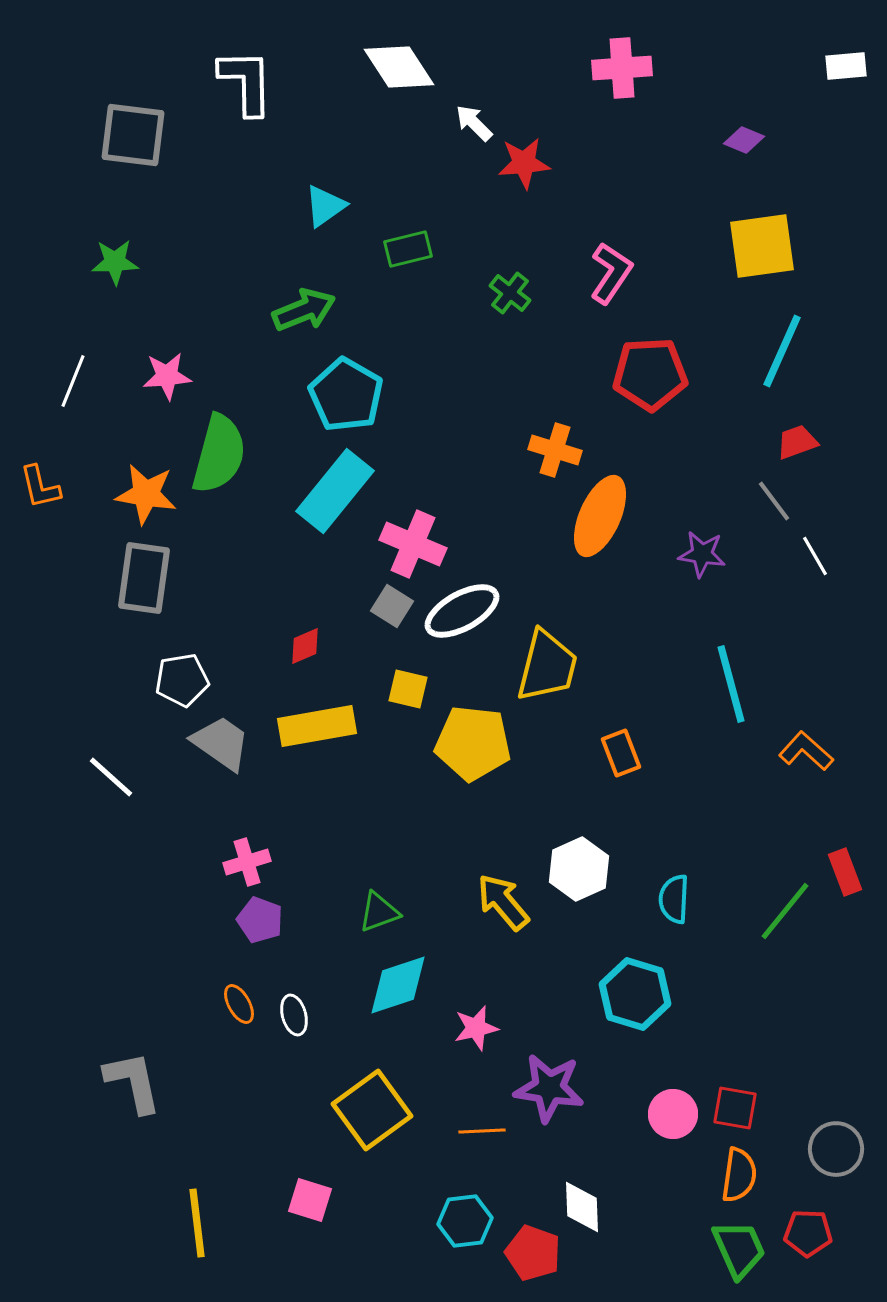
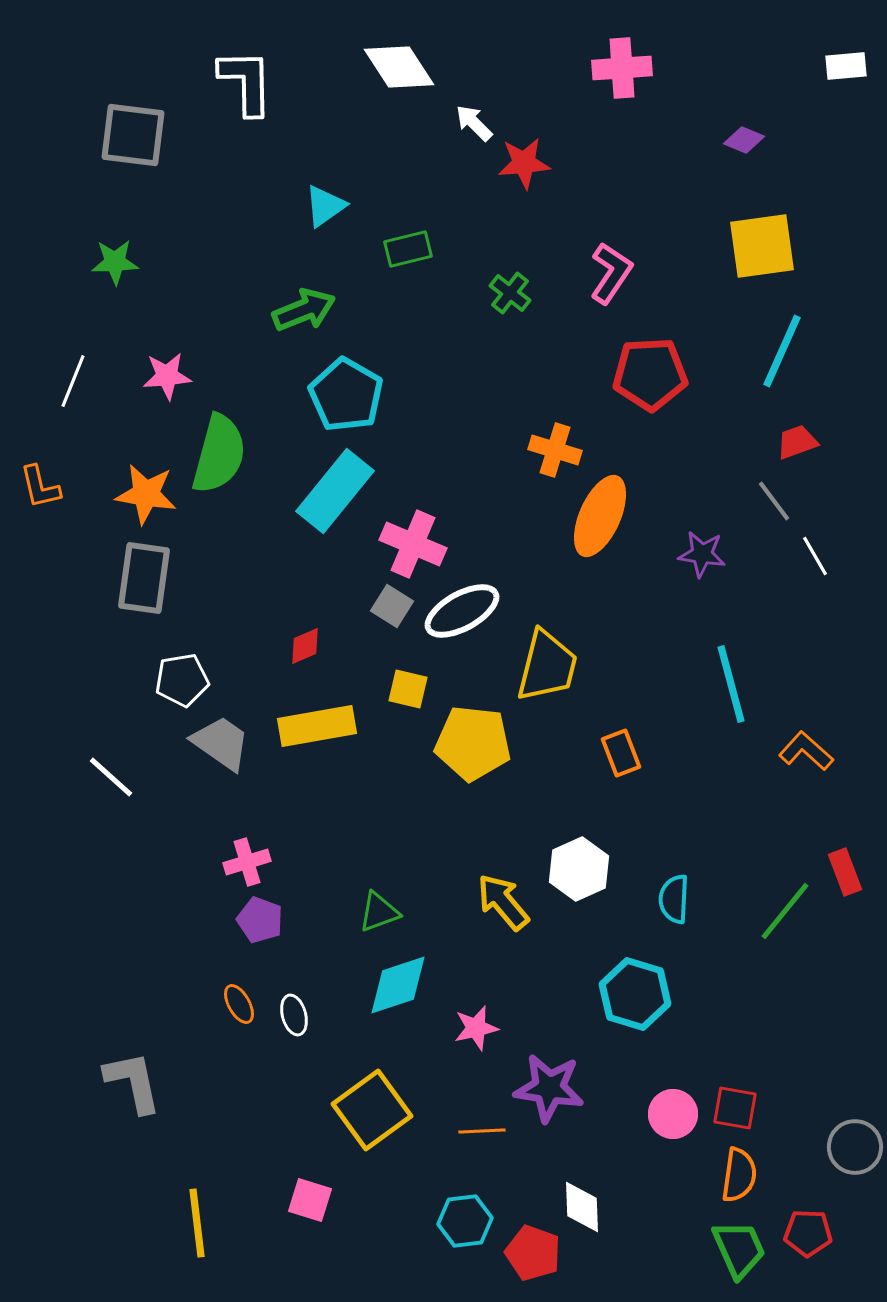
gray circle at (836, 1149): moved 19 px right, 2 px up
